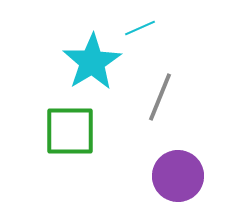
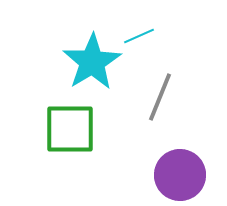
cyan line: moved 1 px left, 8 px down
green square: moved 2 px up
purple circle: moved 2 px right, 1 px up
